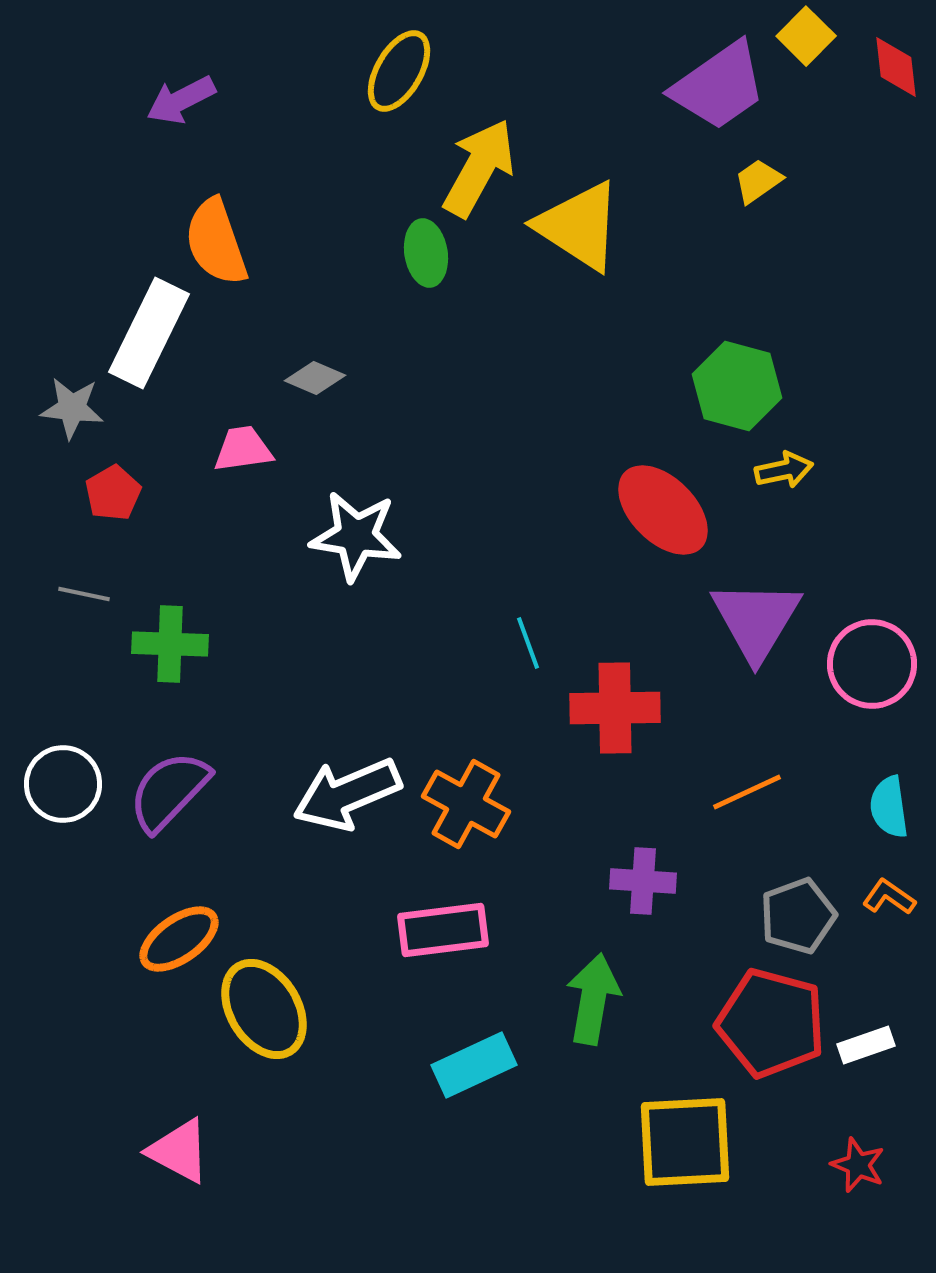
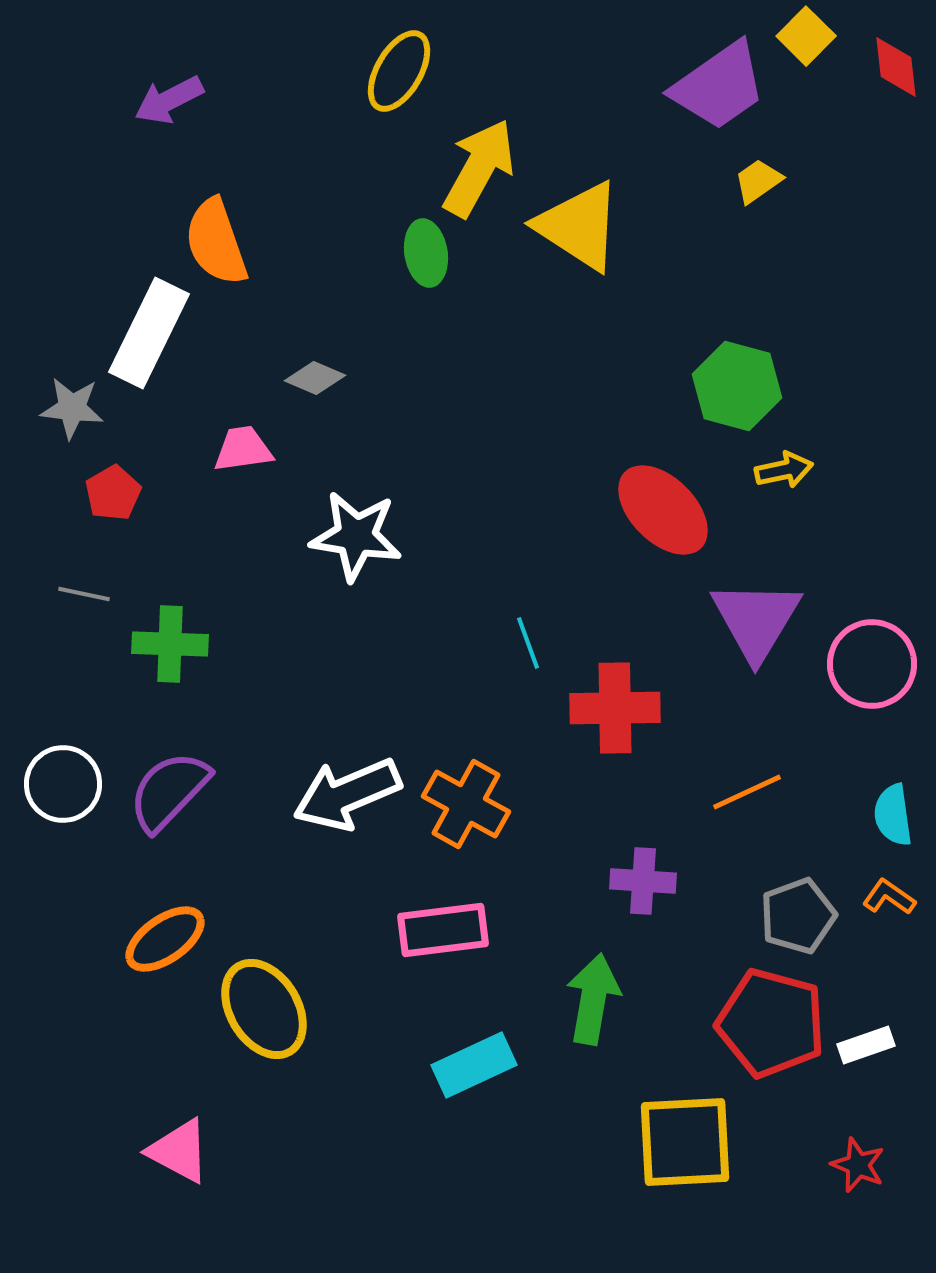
purple arrow at (181, 100): moved 12 px left
cyan semicircle at (889, 807): moved 4 px right, 8 px down
orange ellipse at (179, 939): moved 14 px left
